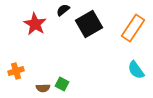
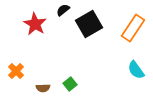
orange cross: rotated 28 degrees counterclockwise
green square: moved 8 px right; rotated 24 degrees clockwise
